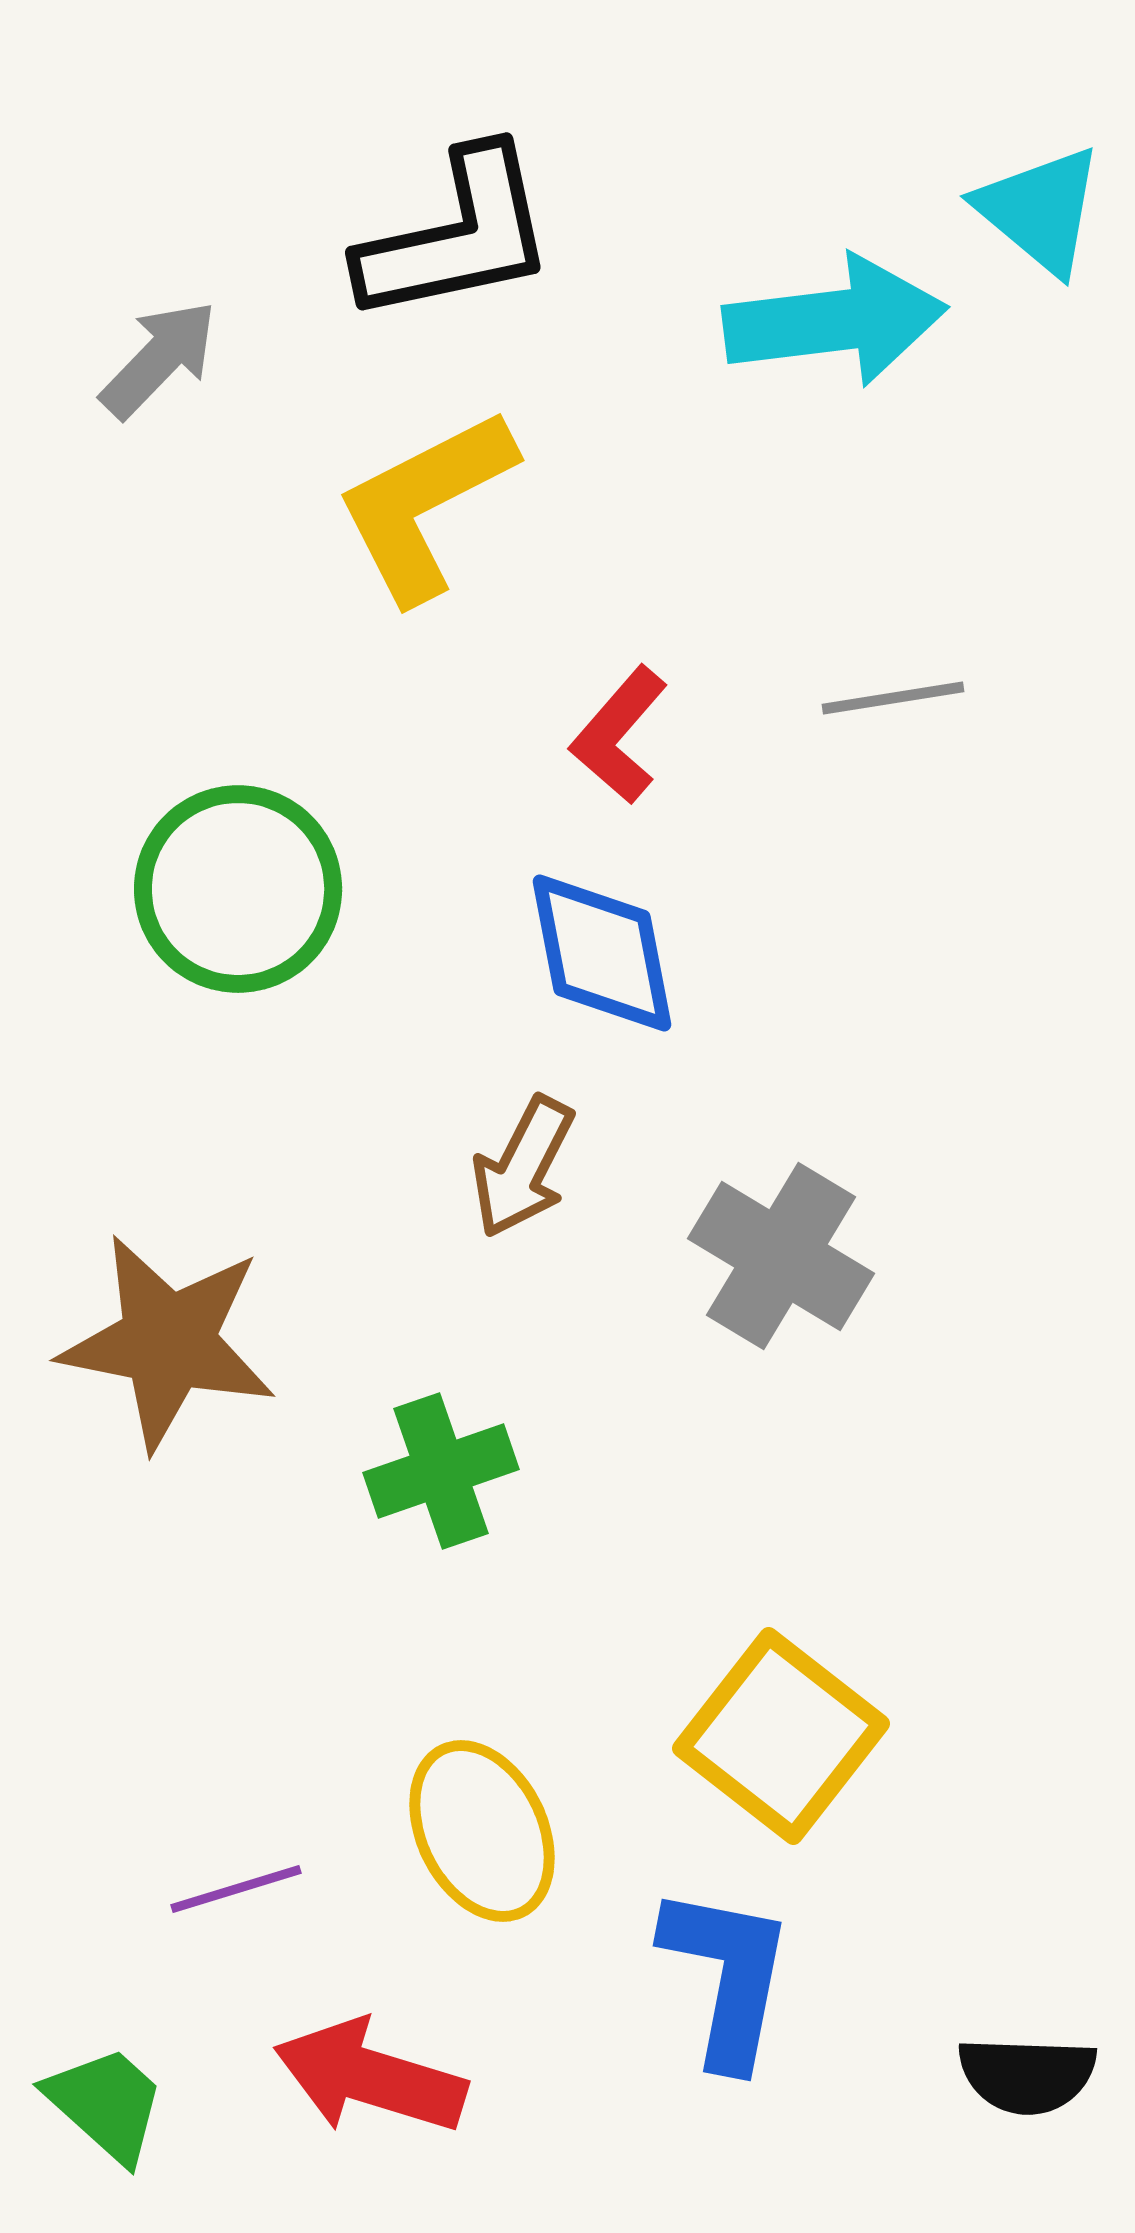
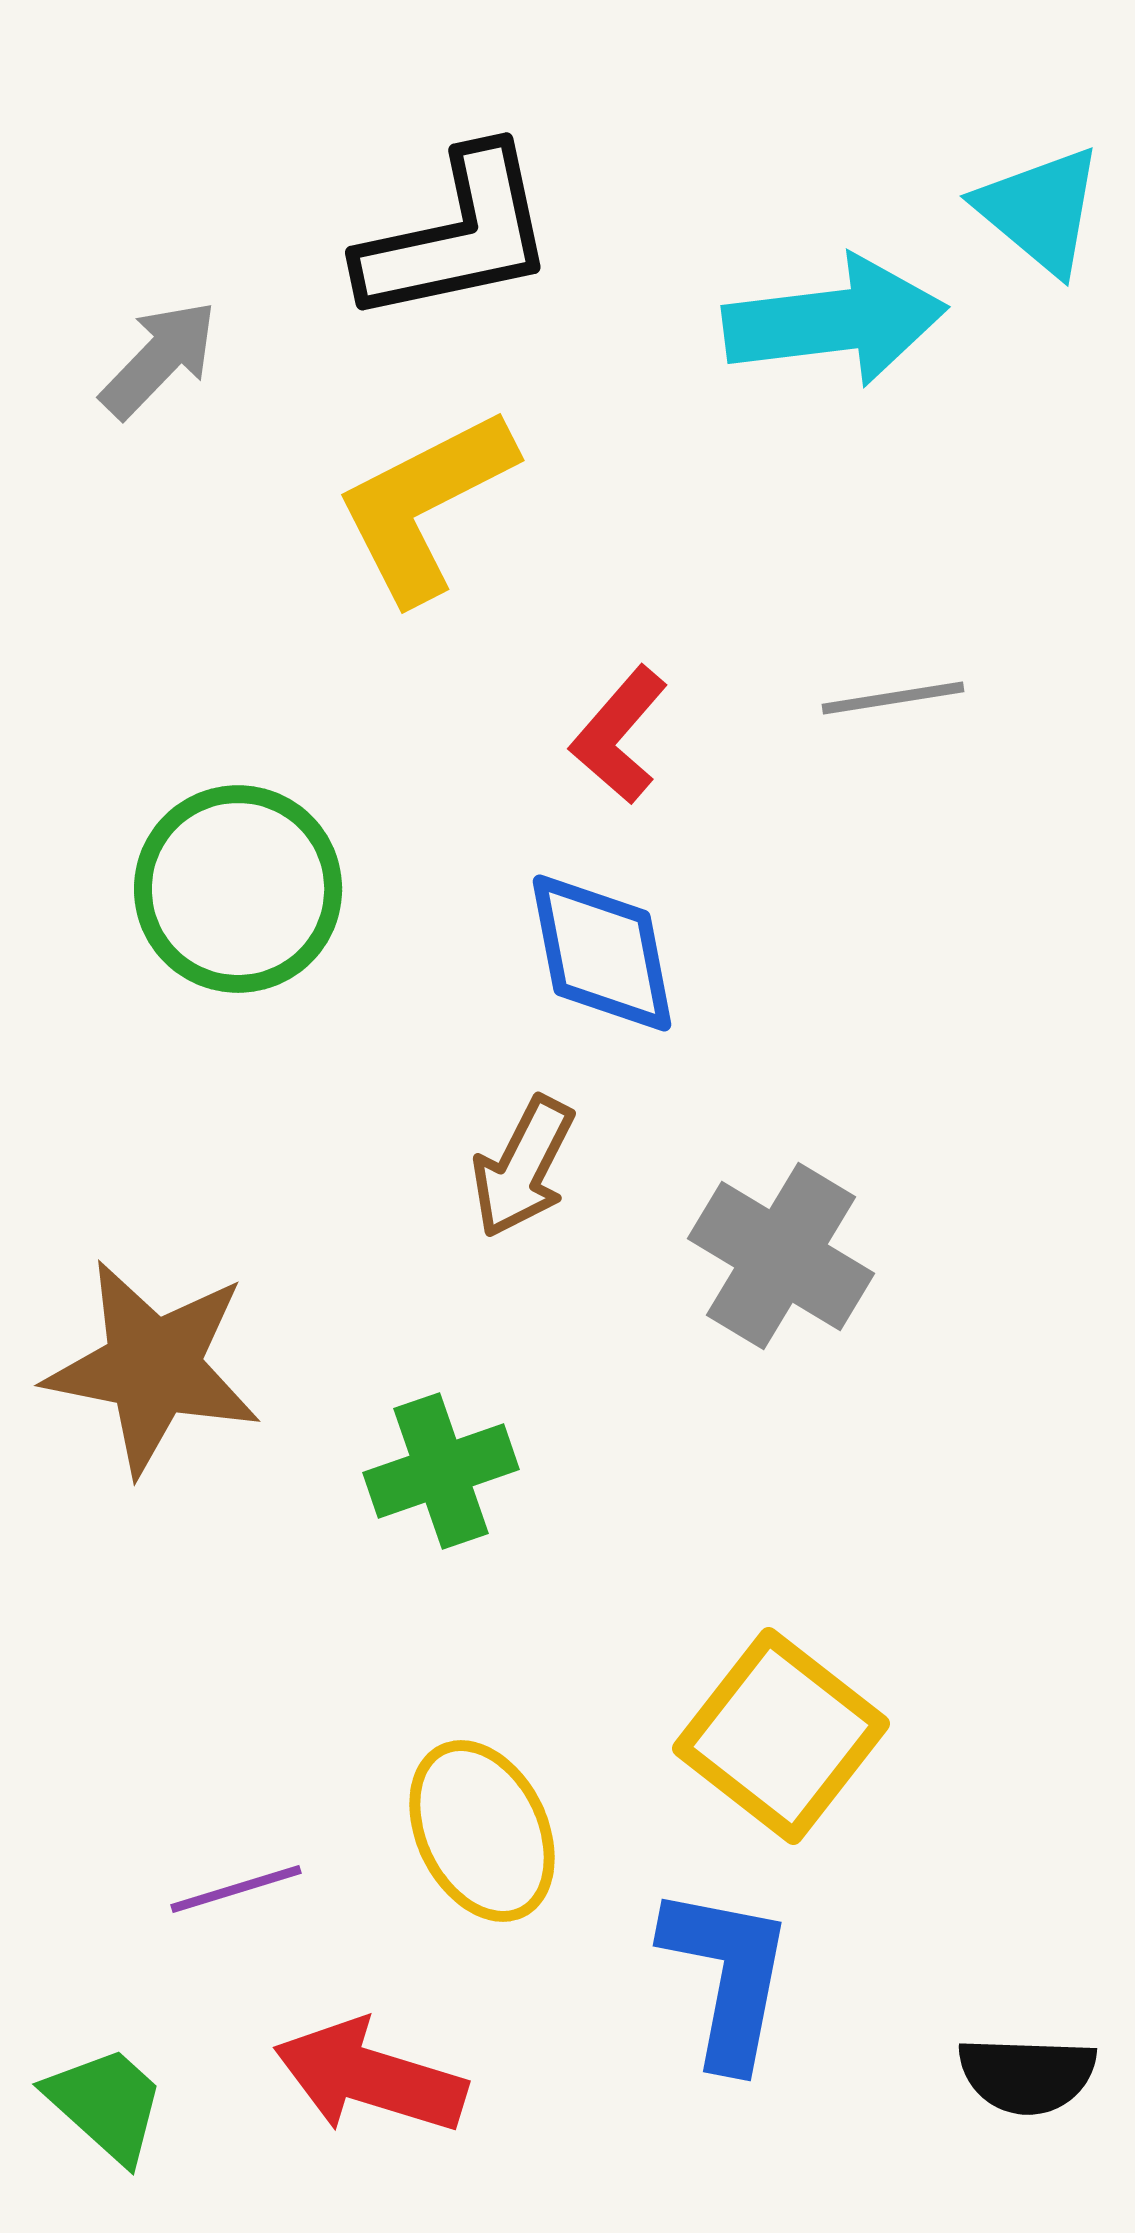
brown star: moved 15 px left, 25 px down
